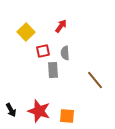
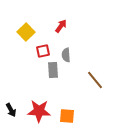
gray semicircle: moved 1 px right, 2 px down
red star: rotated 15 degrees counterclockwise
